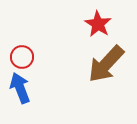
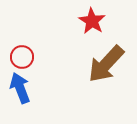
red star: moved 6 px left, 3 px up
